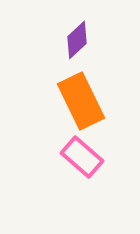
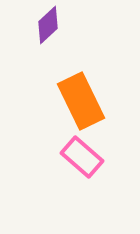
purple diamond: moved 29 px left, 15 px up
